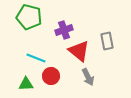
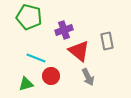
green triangle: rotated 14 degrees counterclockwise
